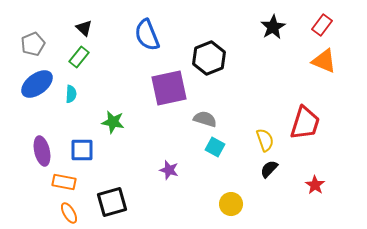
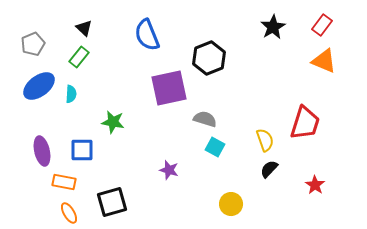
blue ellipse: moved 2 px right, 2 px down
